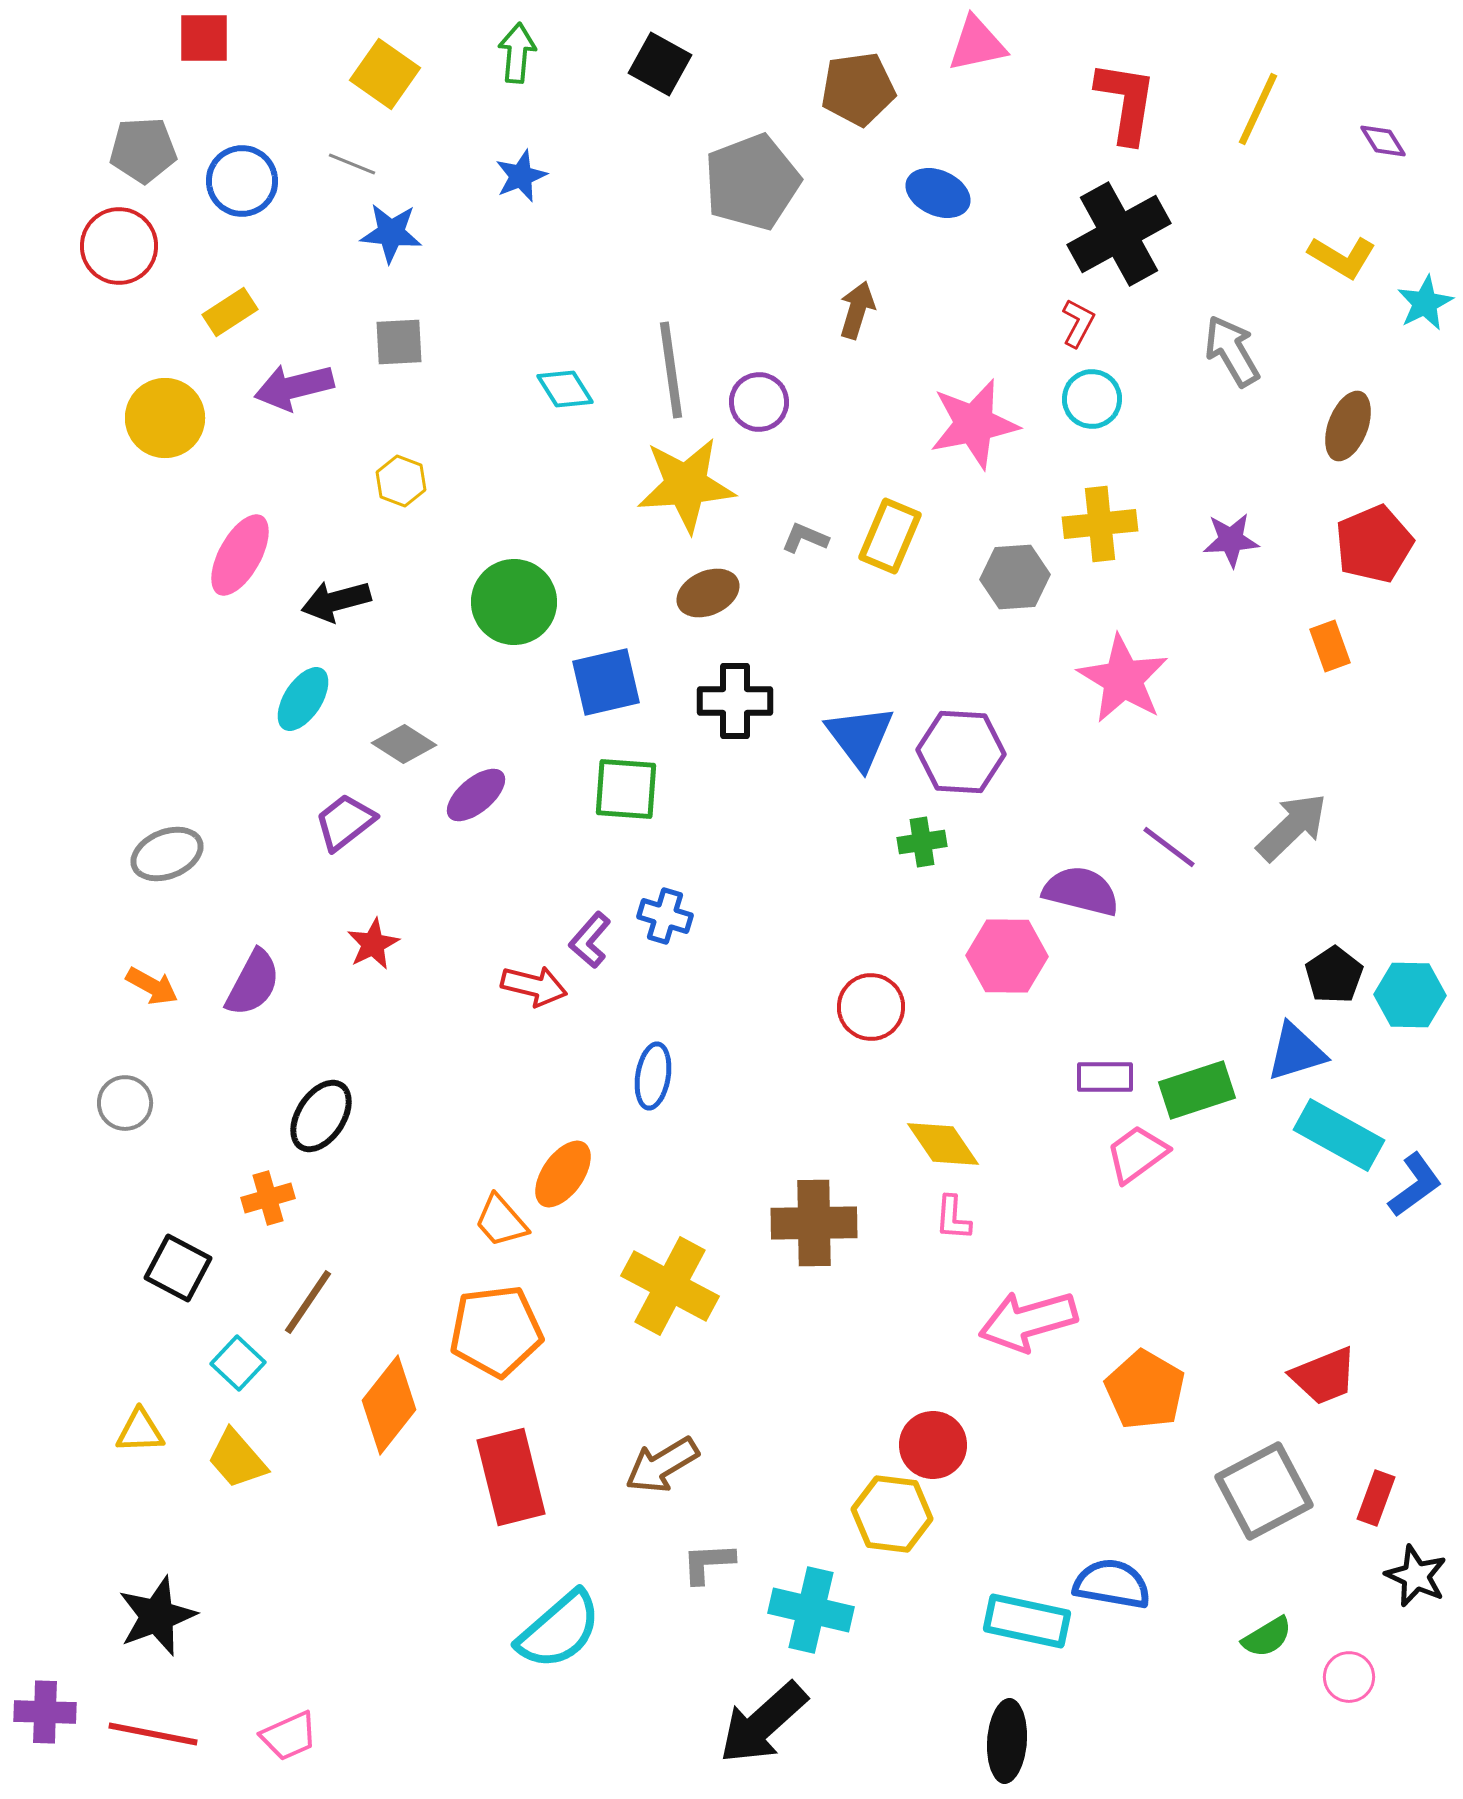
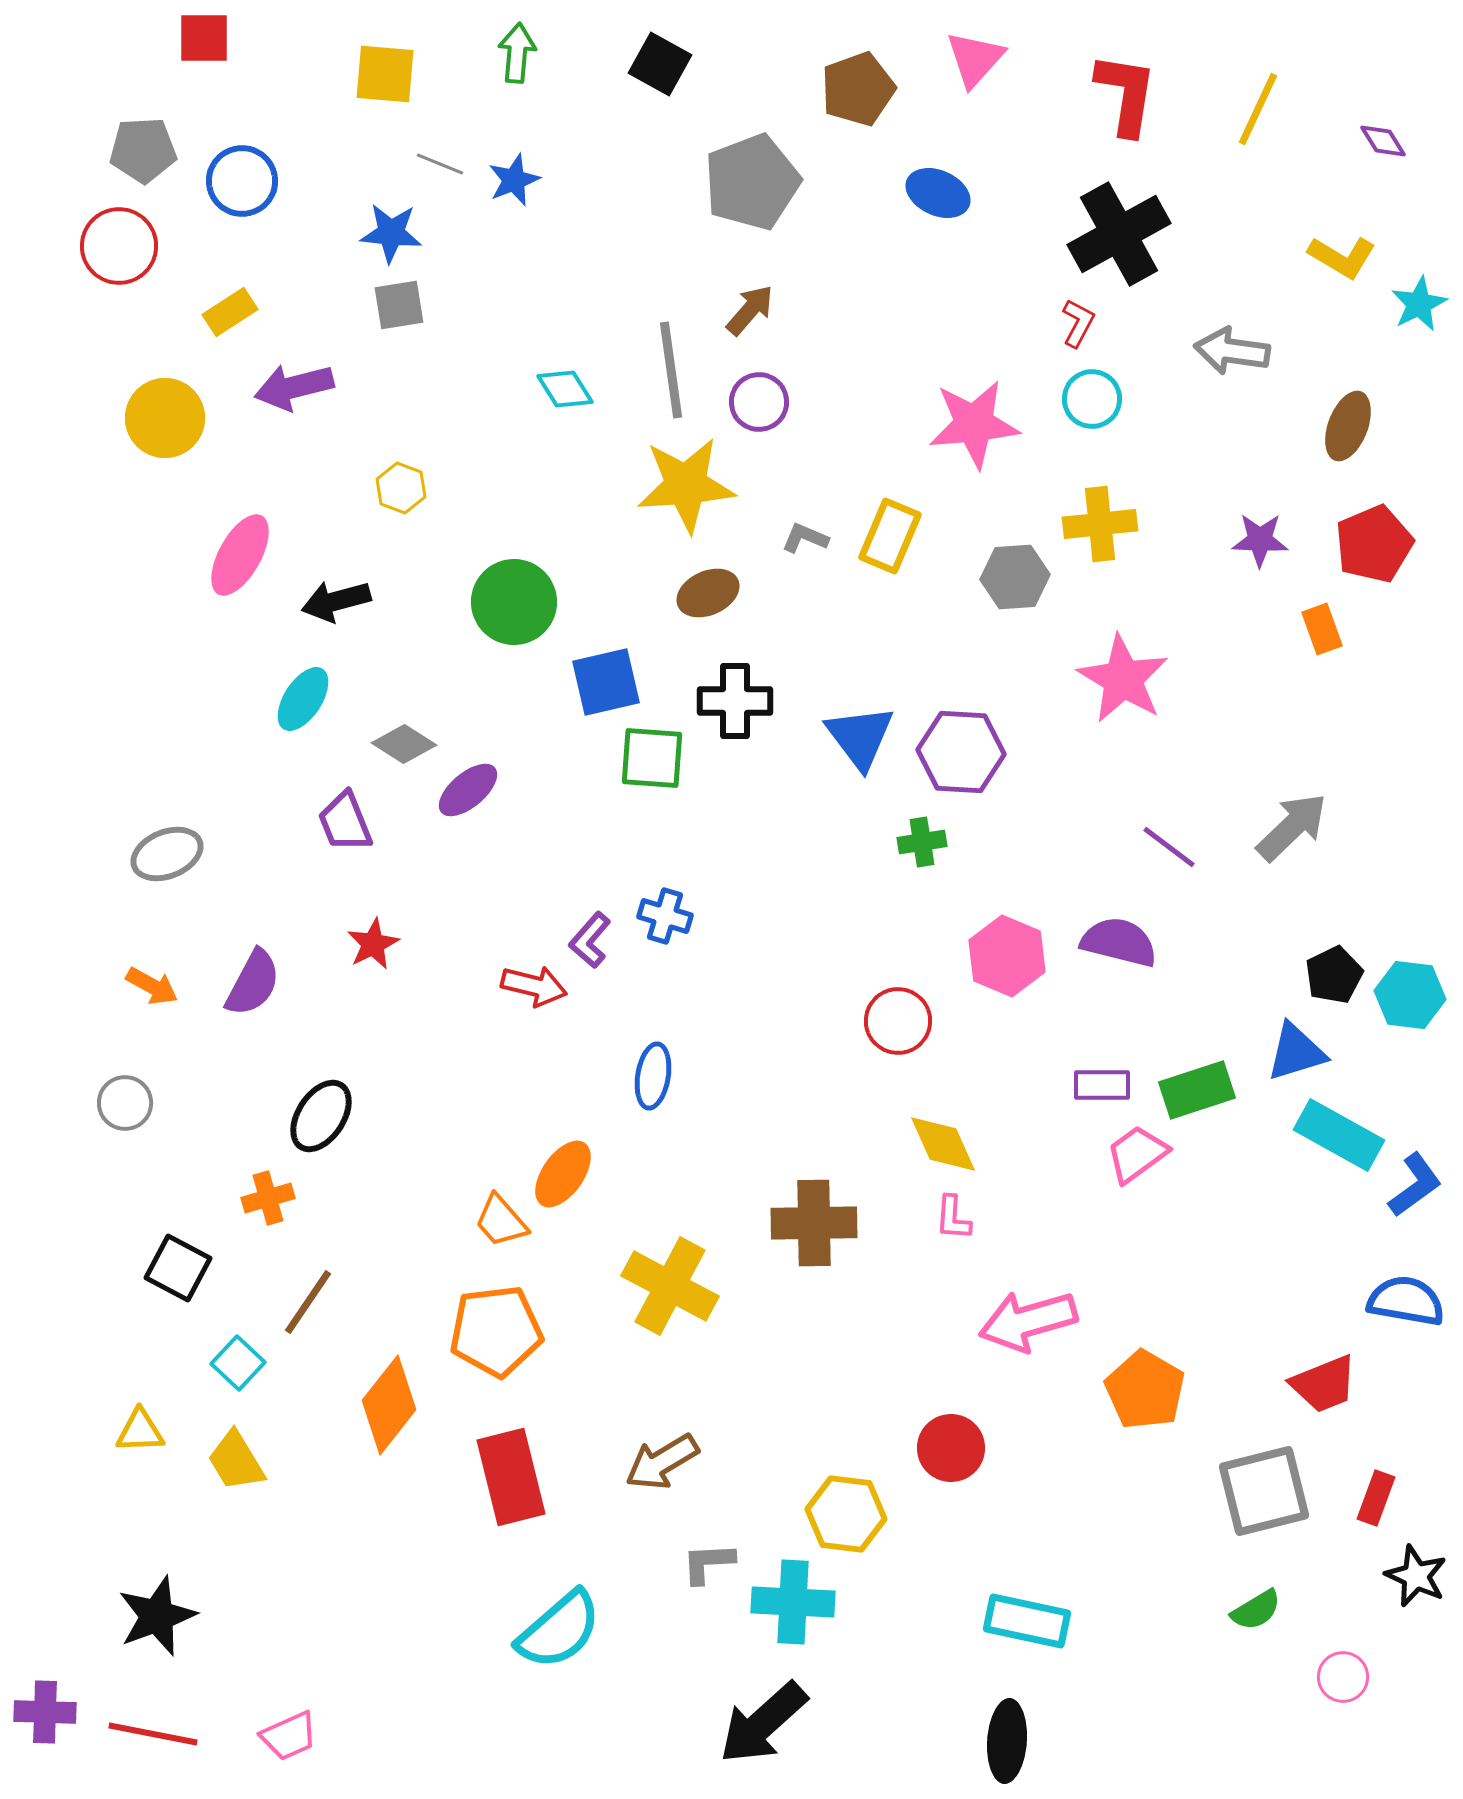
pink triangle at (977, 44): moved 2 px left, 15 px down; rotated 36 degrees counterclockwise
yellow square at (385, 74): rotated 30 degrees counterclockwise
brown pentagon at (858, 89): rotated 12 degrees counterclockwise
red L-shape at (1126, 102): moved 8 px up
gray line at (352, 164): moved 88 px right
blue star at (521, 176): moved 7 px left, 4 px down
cyan star at (1425, 303): moved 6 px left, 1 px down
brown arrow at (857, 310): moved 107 px left; rotated 24 degrees clockwise
gray square at (399, 342): moved 37 px up; rotated 6 degrees counterclockwise
gray arrow at (1232, 351): rotated 52 degrees counterclockwise
pink star at (974, 424): rotated 6 degrees clockwise
yellow hexagon at (401, 481): moved 7 px down
purple star at (1231, 540): moved 29 px right; rotated 6 degrees clockwise
orange rectangle at (1330, 646): moved 8 px left, 17 px up
green square at (626, 789): moved 26 px right, 31 px up
purple ellipse at (476, 795): moved 8 px left, 5 px up
purple trapezoid at (345, 822): rotated 74 degrees counterclockwise
purple semicircle at (1081, 891): moved 38 px right, 51 px down
pink hexagon at (1007, 956): rotated 22 degrees clockwise
black pentagon at (1334, 975): rotated 8 degrees clockwise
cyan hexagon at (1410, 995): rotated 6 degrees clockwise
red circle at (871, 1007): moved 27 px right, 14 px down
purple rectangle at (1105, 1077): moved 3 px left, 8 px down
yellow diamond at (943, 1144): rotated 10 degrees clockwise
red trapezoid at (1324, 1376): moved 8 px down
red circle at (933, 1445): moved 18 px right, 3 px down
yellow trapezoid at (237, 1459): moved 1 px left, 2 px down; rotated 10 degrees clockwise
brown arrow at (662, 1465): moved 3 px up
gray square at (1264, 1491): rotated 14 degrees clockwise
yellow hexagon at (892, 1514): moved 46 px left
blue semicircle at (1112, 1584): moved 294 px right, 283 px up
cyan cross at (811, 1610): moved 18 px left, 8 px up; rotated 10 degrees counterclockwise
green semicircle at (1267, 1637): moved 11 px left, 27 px up
pink circle at (1349, 1677): moved 6 px left
